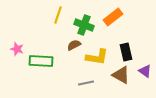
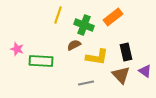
brown triangle: rotated 18 degrees clockwise
